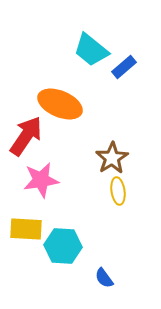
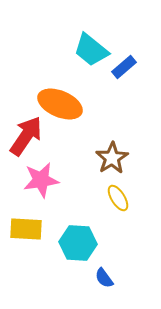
yellow ellipse: moved 7 px down; rotated 24 degrees counterclockwise
cyan hexagon: moved 15 px right, 3 px up
